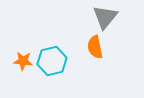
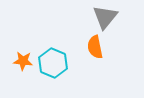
cyan hexagon: moved 1 px right, 2 px down; rotated 24 degrees counterclockwise
